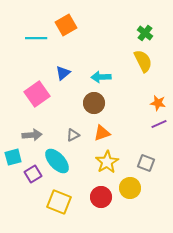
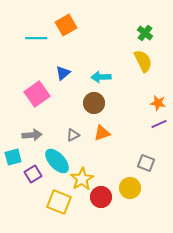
yellow star: moved 25 px left, 17 px down
